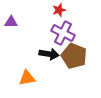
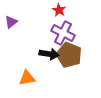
red star: rotated 24 degrees counterclockwise
purple triangle: rotated 40 degrees counterclockwise
brown pentagon: moved 5 px left, 1 px up
